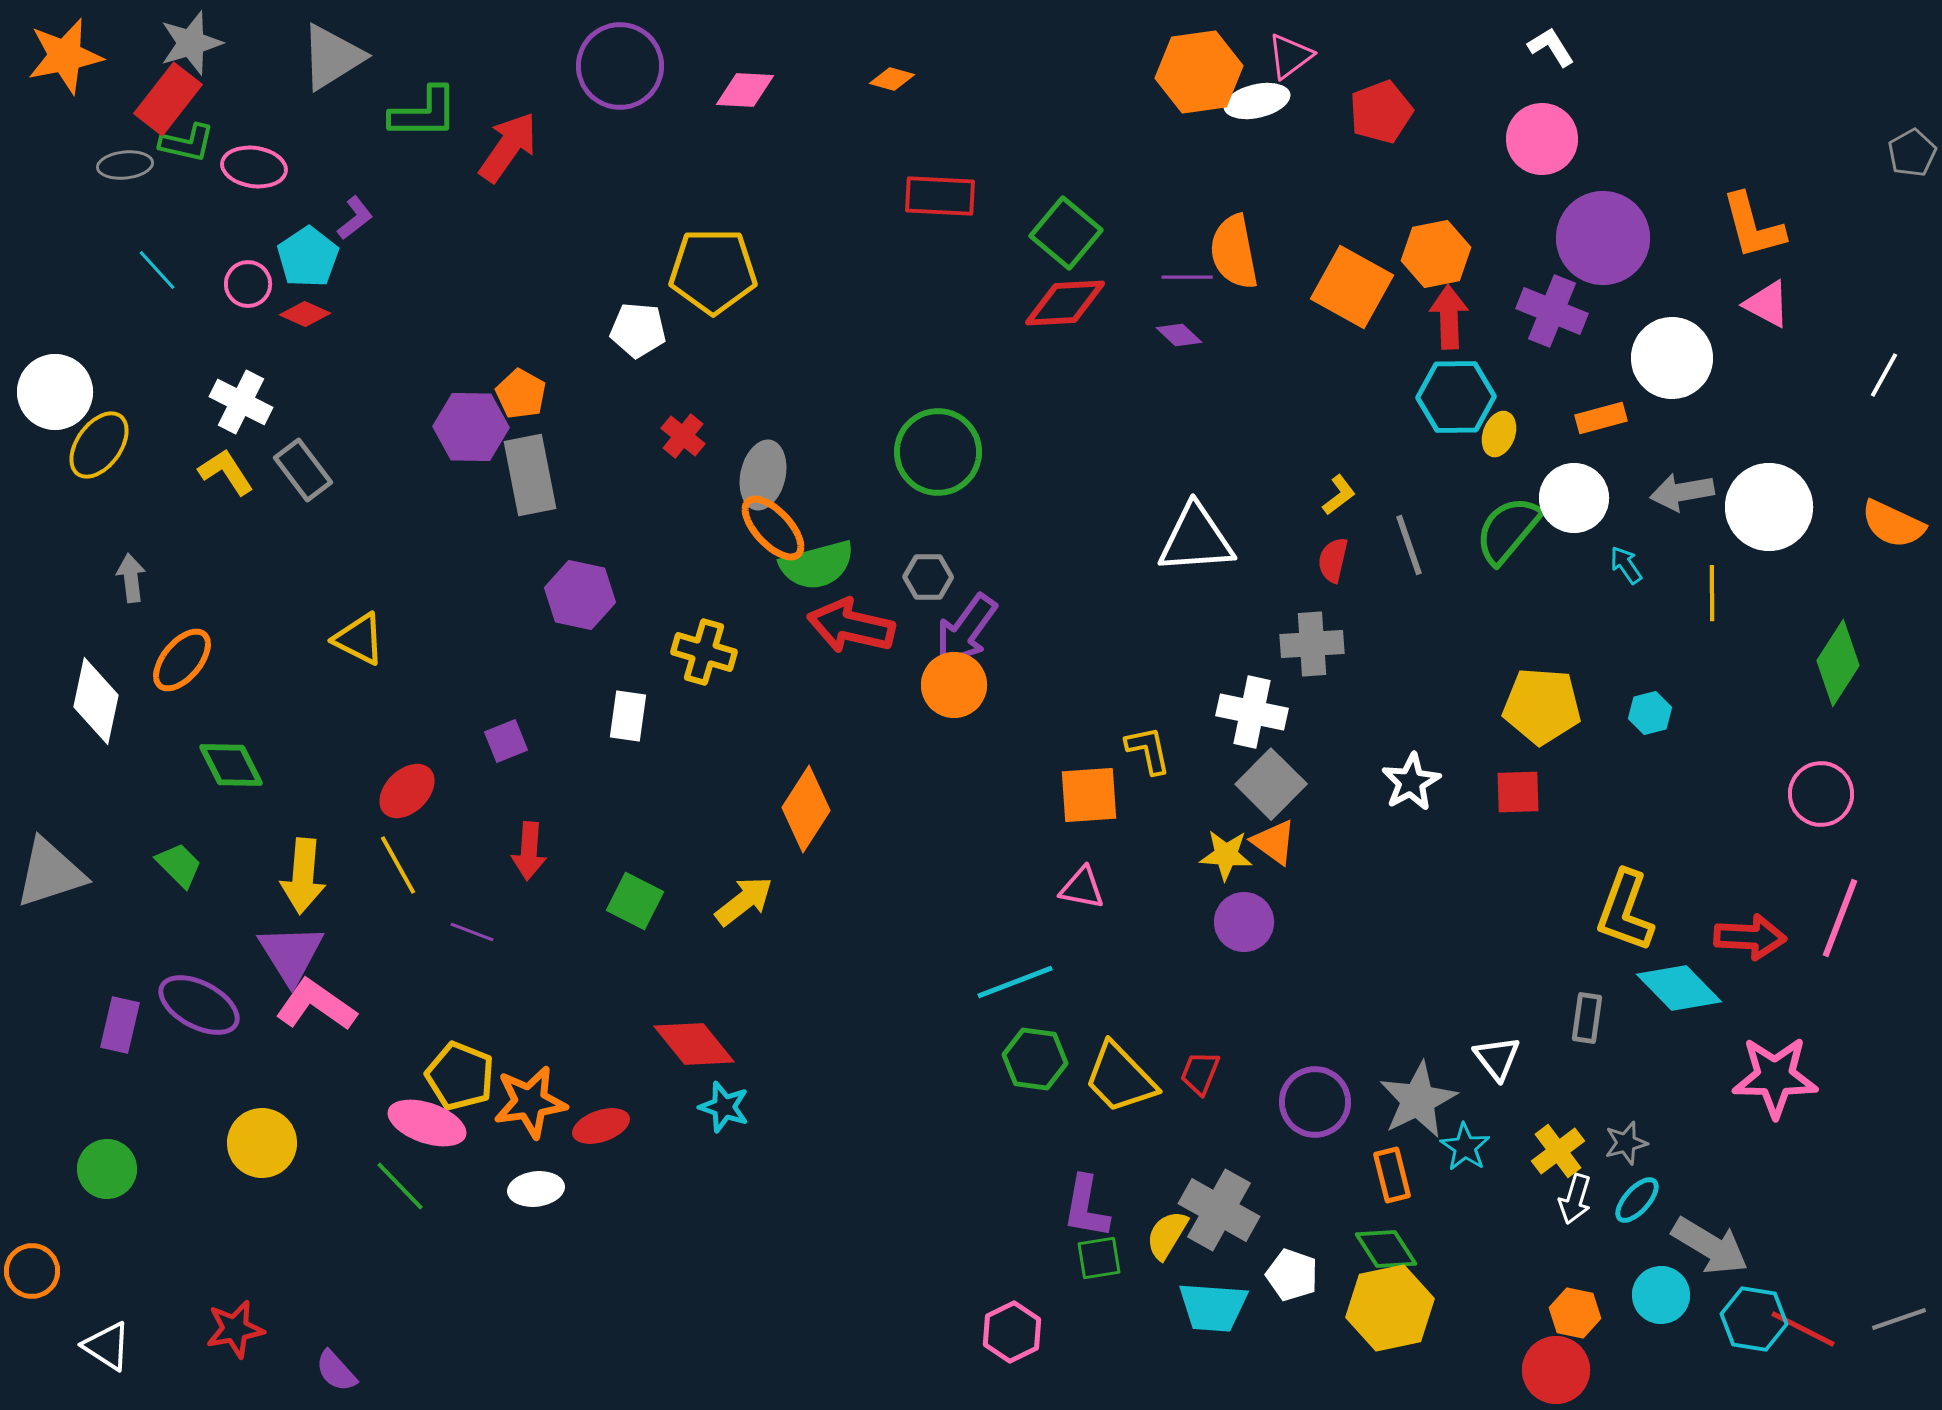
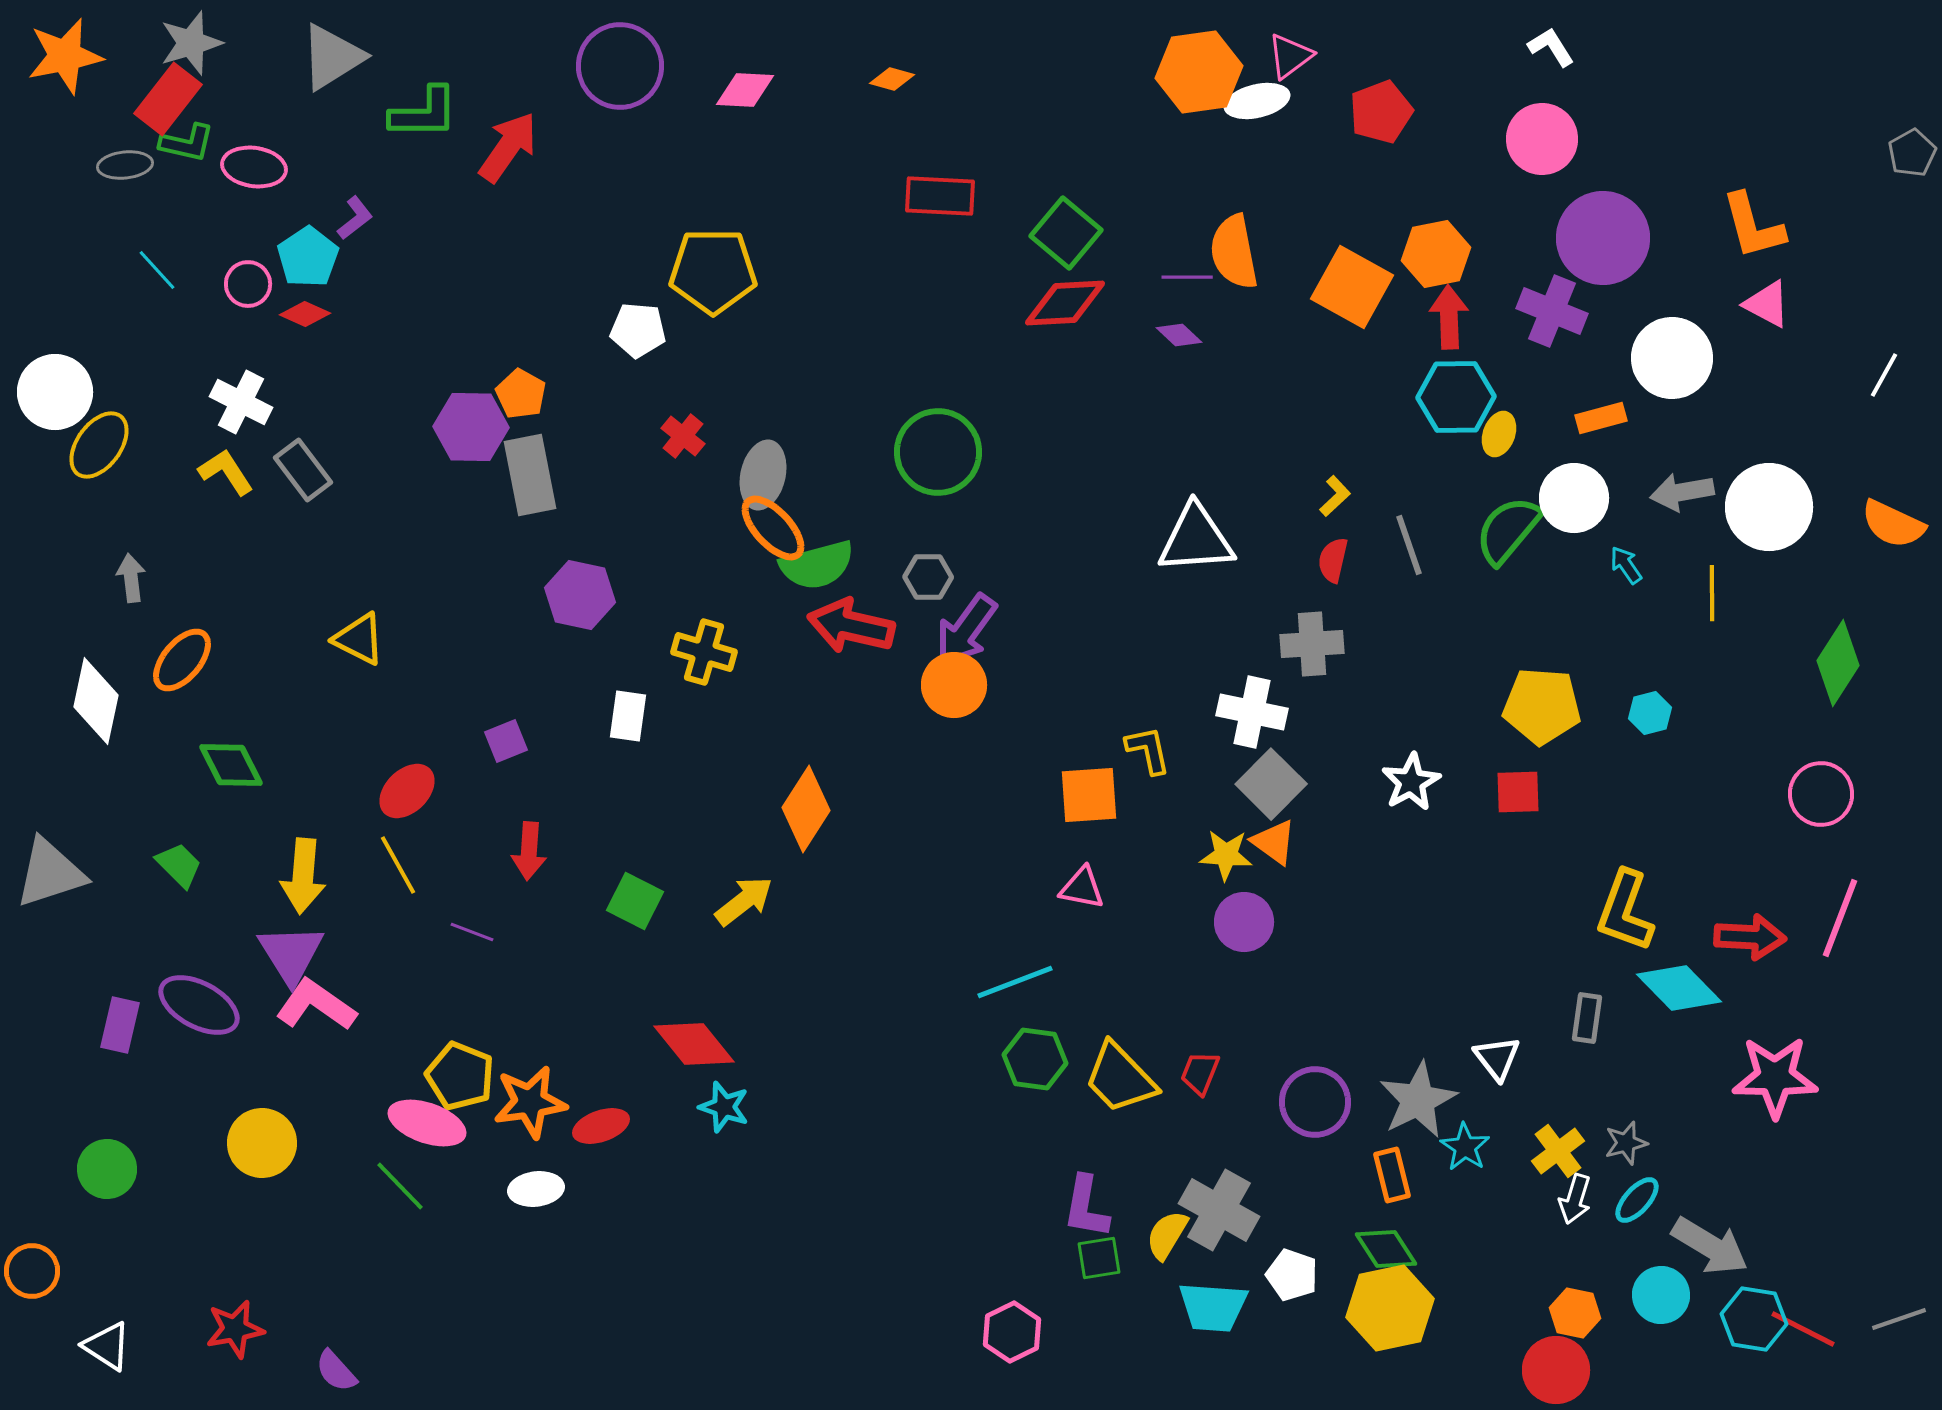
yellow L-shape at (1339, 495): moved 4 px left, 1 px down; rotated 6 degrees counterclockwise
